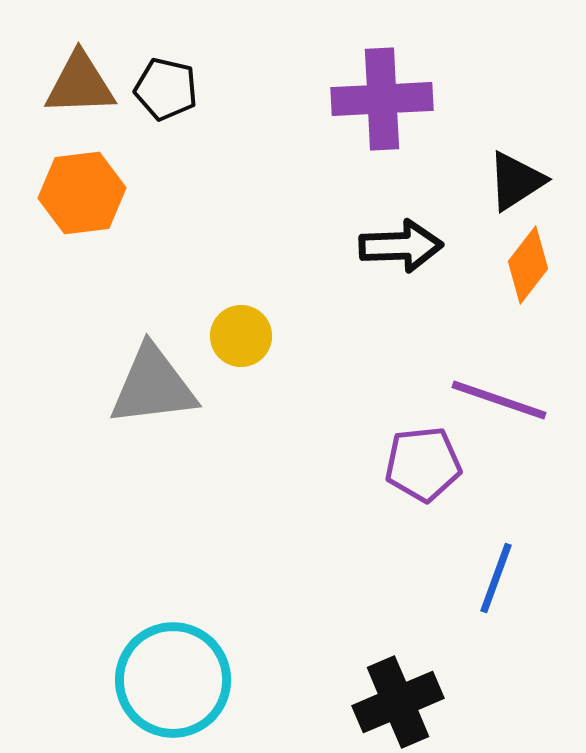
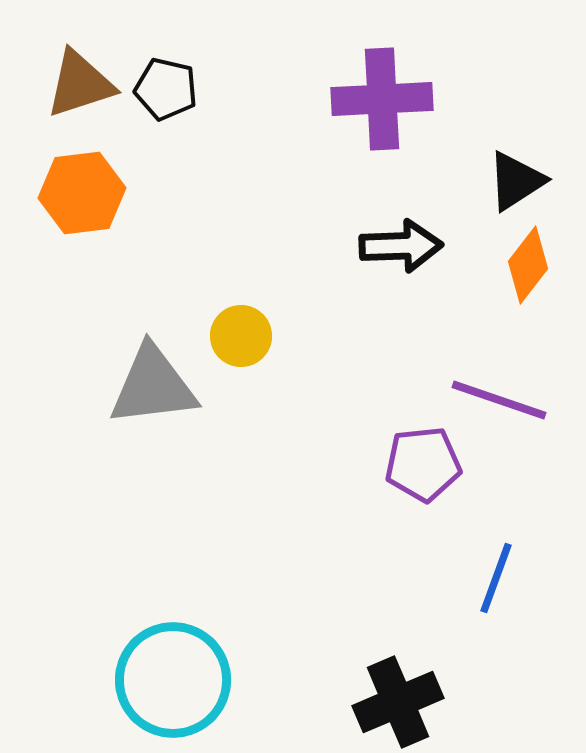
brown triangle: rotated 16 degrees counterclockwise
